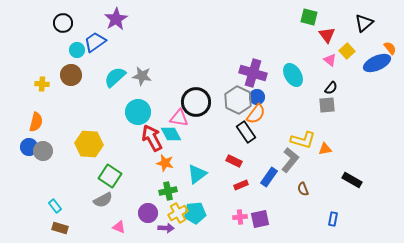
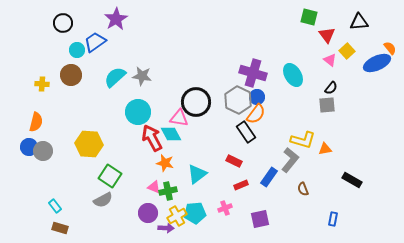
black triangle at (364, 23): moved 5 px left, 1 px up; rotated 36 degrees clockwise
yellow cross at (178, 213): moved 1 px left, 3 px down
pink cross at (240, 217): moved 15 px left, 9 px up; rotated 16 degrees counterclockwise
pink triangle at (119, 227): moved 35 px right, 40 px up
